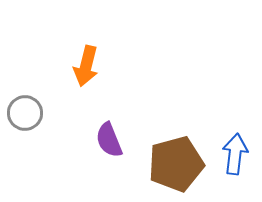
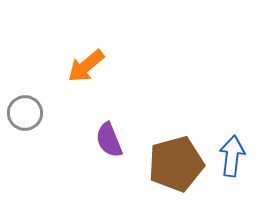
orange arrow: rotated 36 degrees clockwise
blue arrow: moved 3 px left, 2 px down
